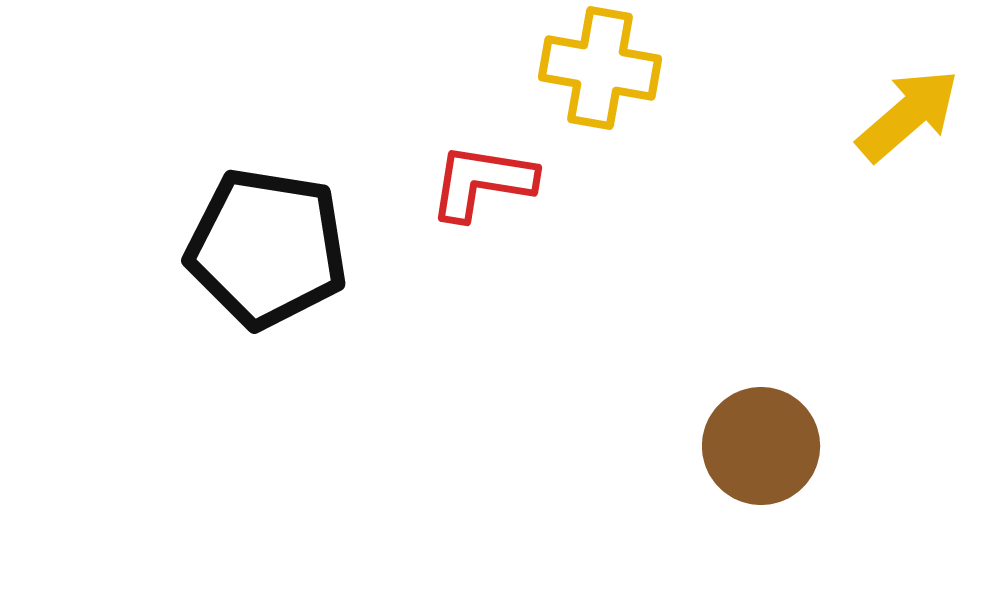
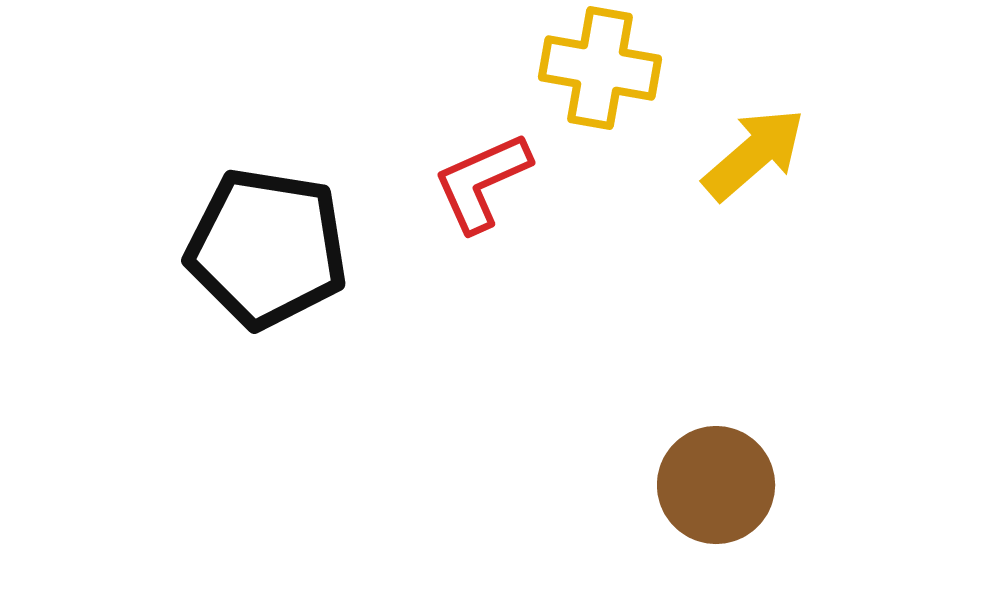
yellow arrow: moved 154 px left, 39 px down
red L-shape: rotated 33 degrees counterclockwise
brown circle: moved 45 px left, 39 px down
